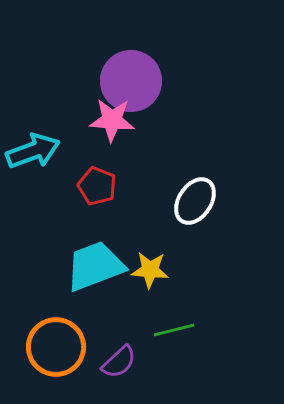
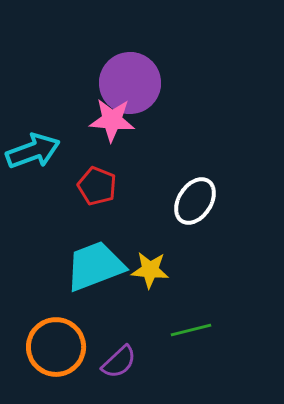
purple circle: moved 1 px left, 2 px down
green line: moved 17 px right
